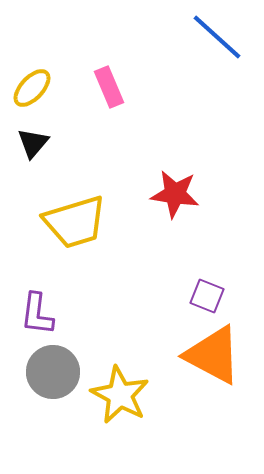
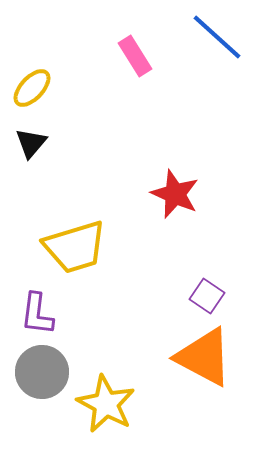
pink rectangle: moved 26 px right, 31 px up; rotated 9 degrees counterclockwise
black triangle: moved 2 px left
red star: rotated 15 degrees clockwise
yellow trapezoid: moved 25 px down
purple square: rotated 12 degrees clockwise
orange triangle: moved 9 px left, 2 px down
gray circle: moved 11 px left
yellow star: moved 14 px left, 9 px down
